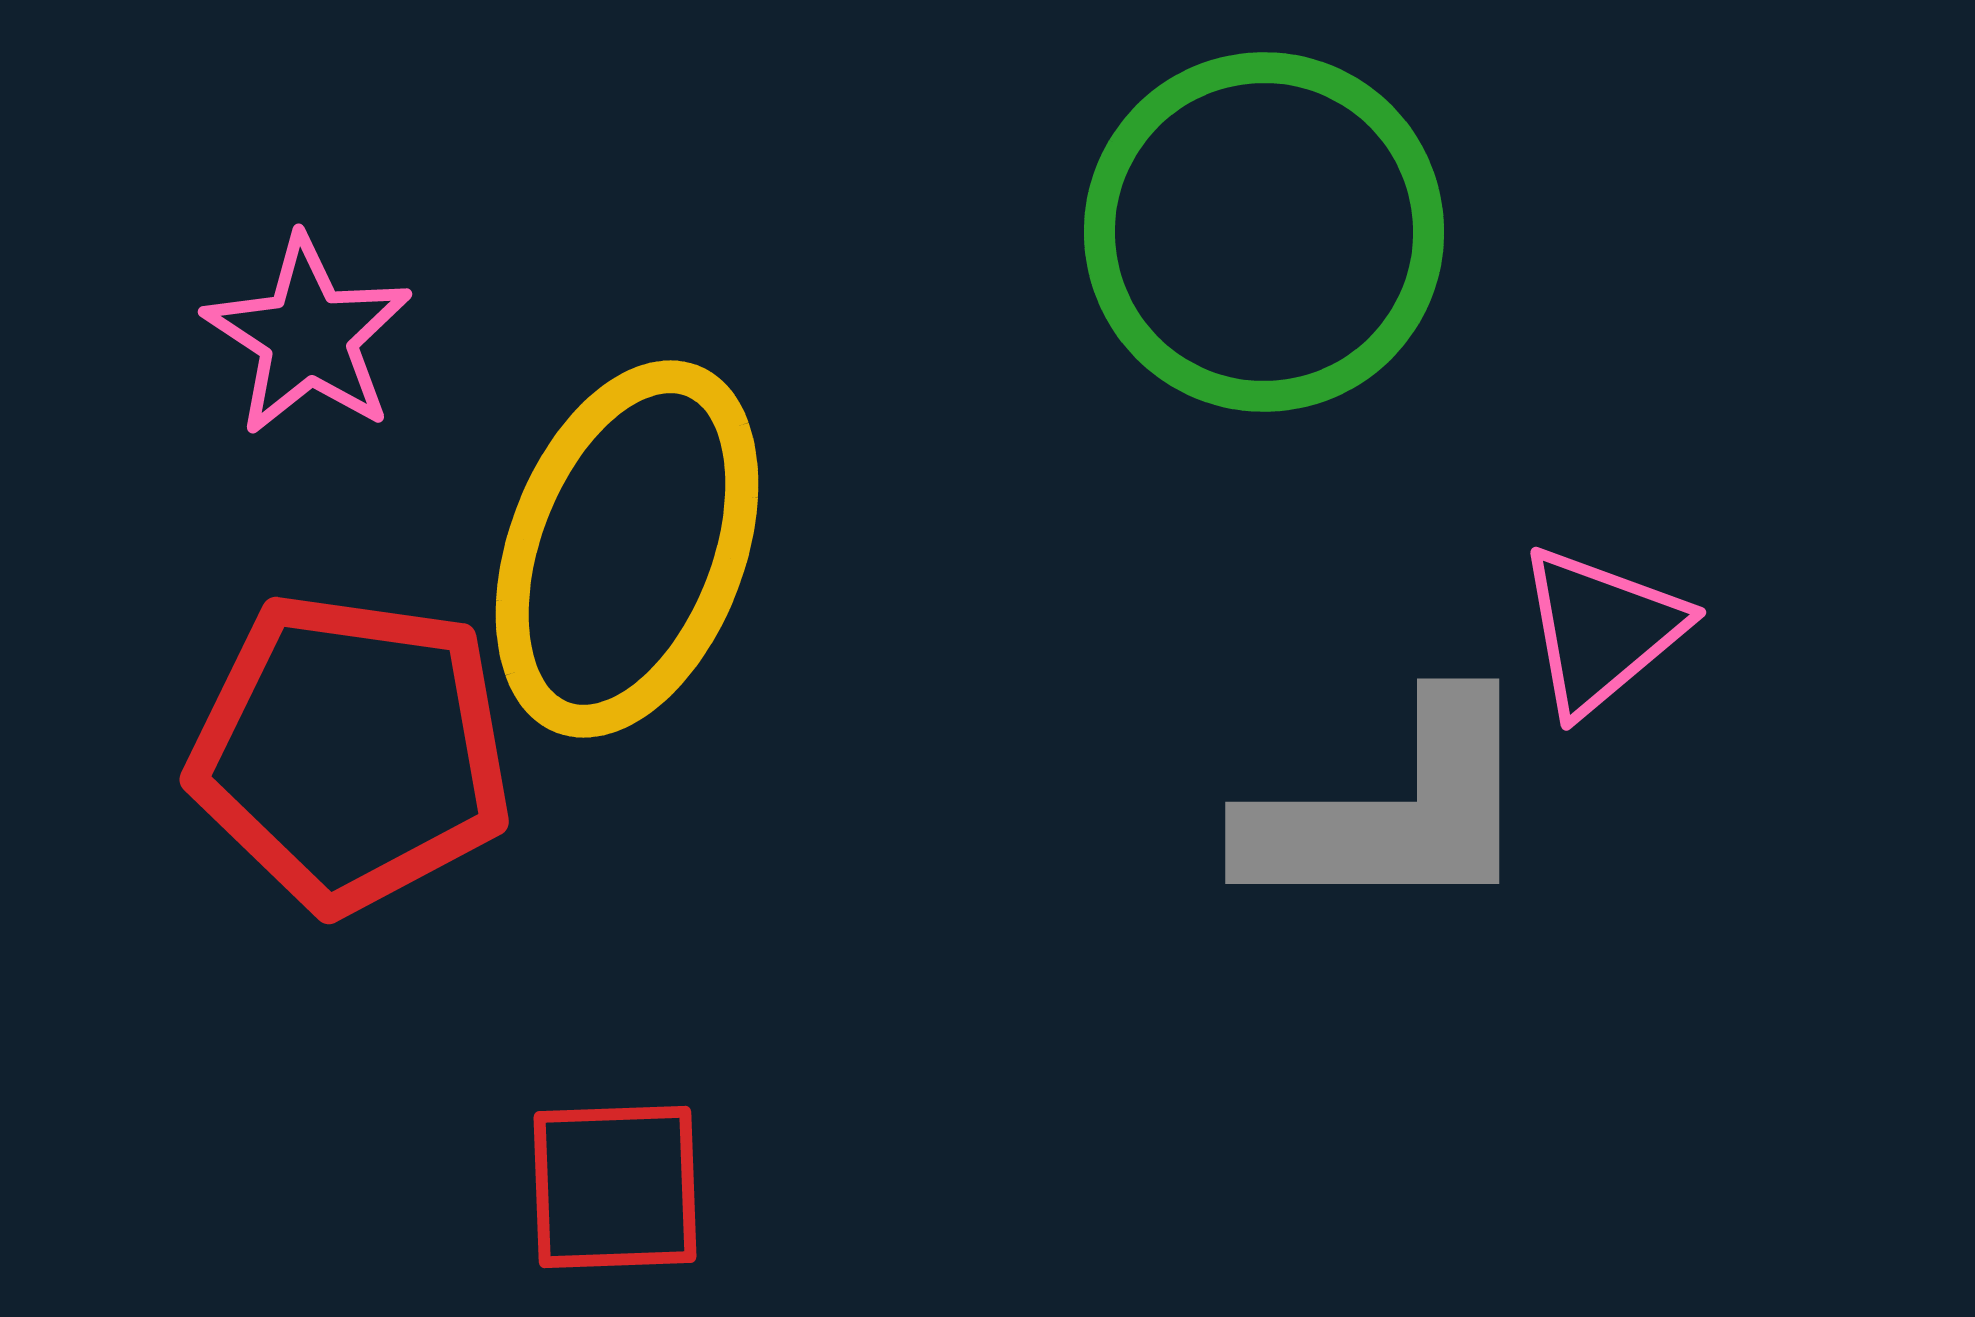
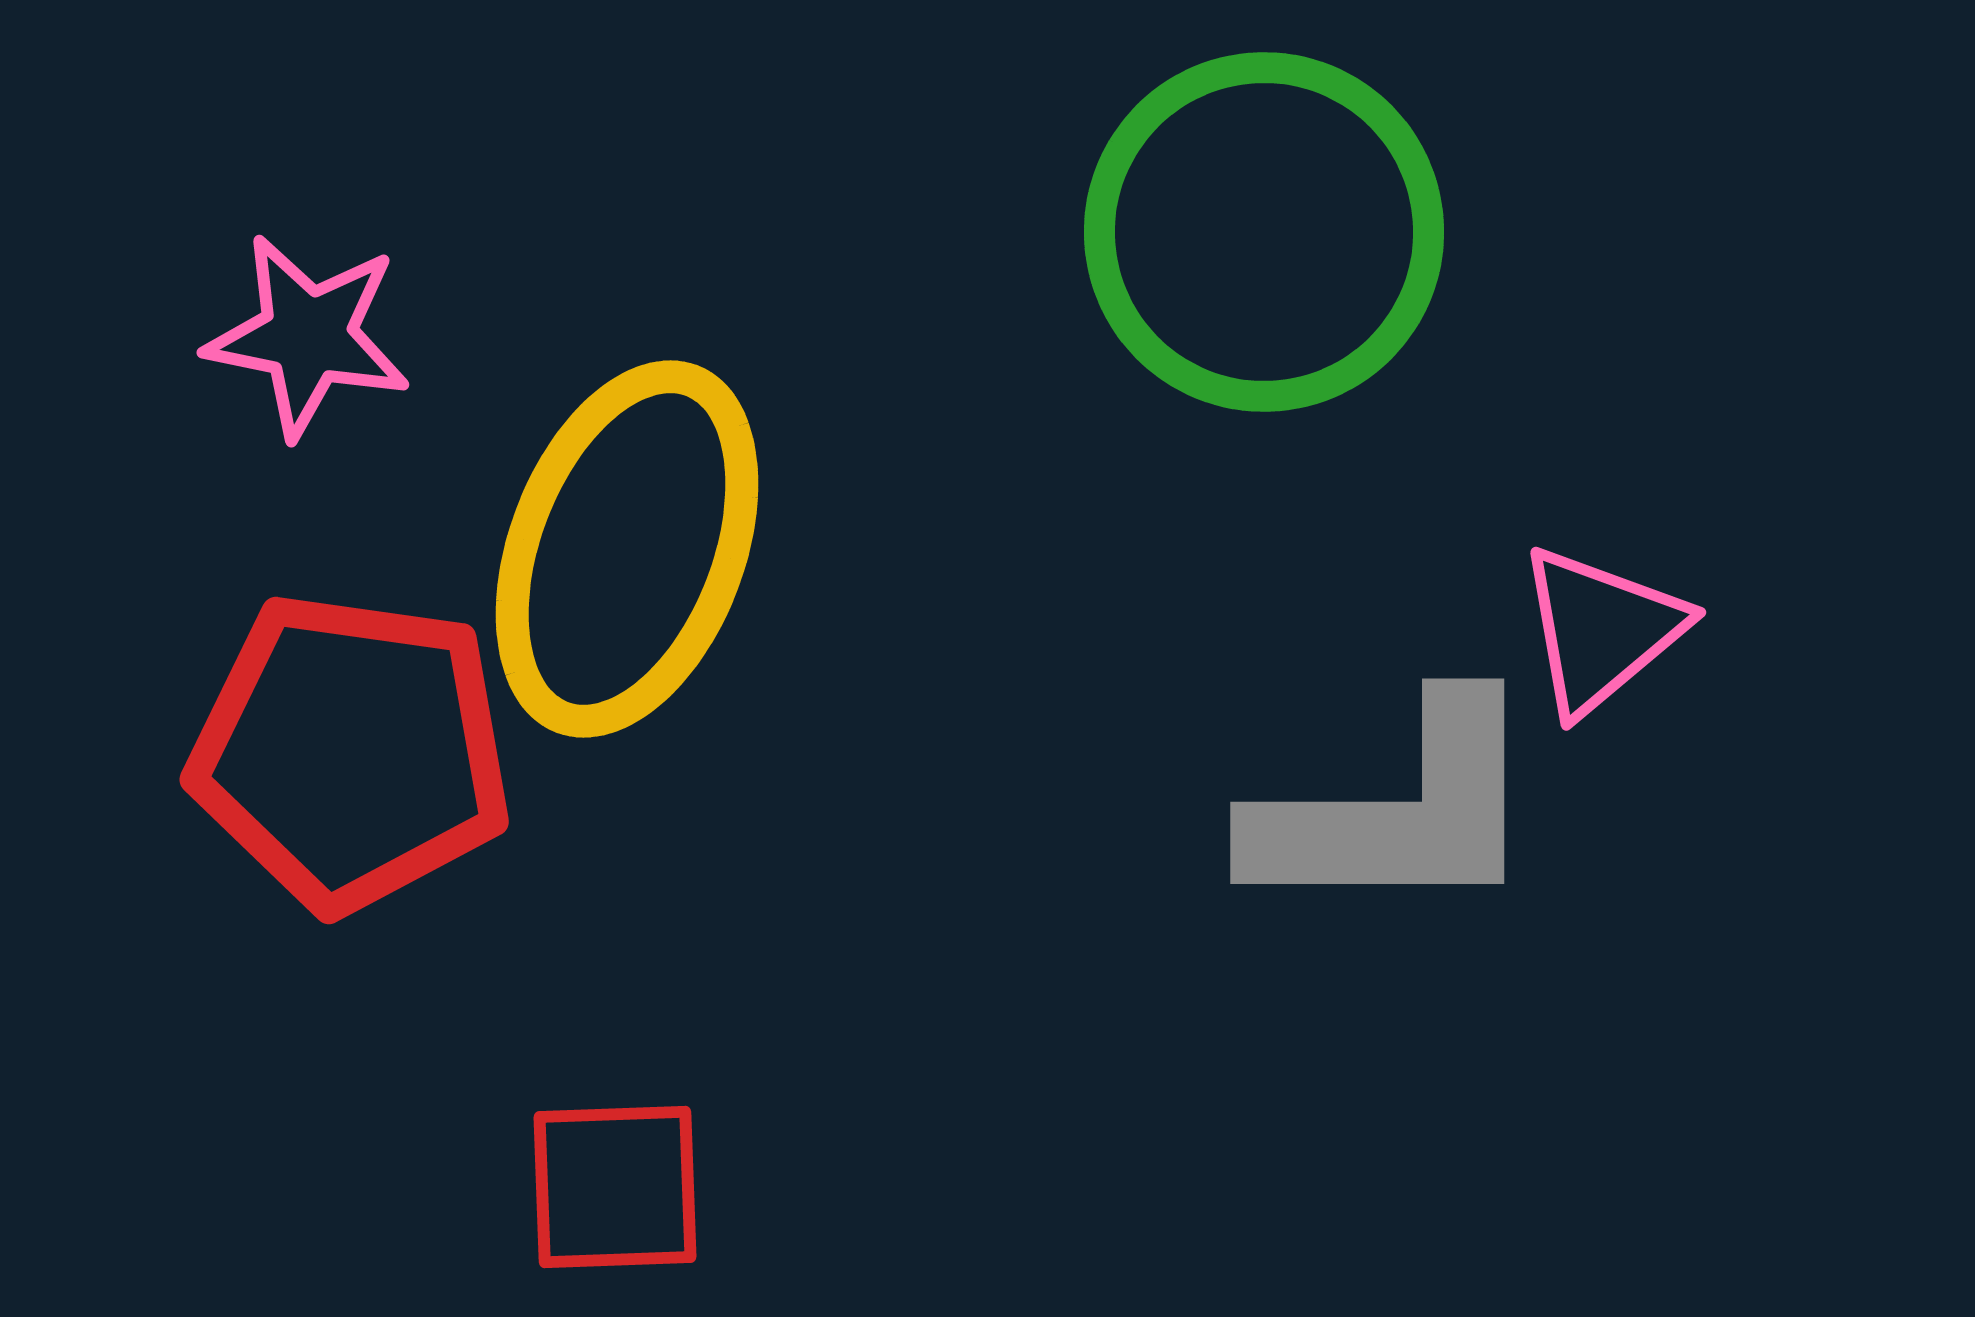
pink star: rotated 22 degrees counterclockwise
gray L-shape: moved 5 px right
